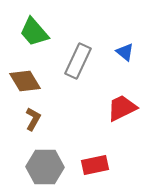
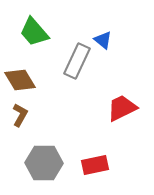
blue triangle: moved 22 px left, 12 px up
gray rectangle: moved 1 px left
brown diamond: moved 5 px left, 1 px up
brown L-shape: moved 13 px left, 4 px up
gray hexagon: moved 1 px left, 4 px up
